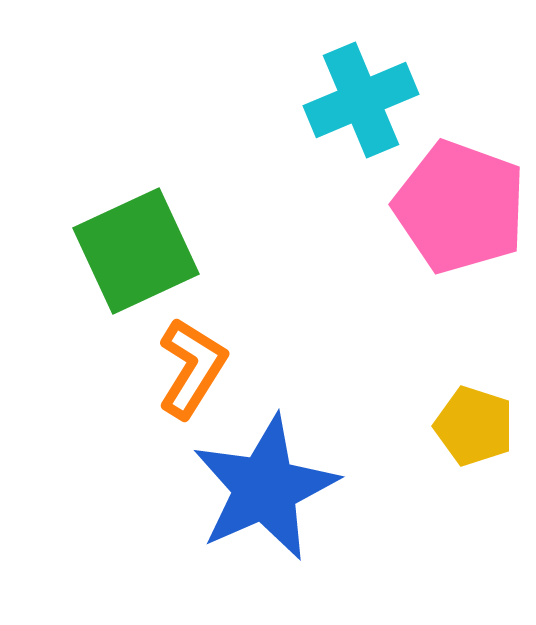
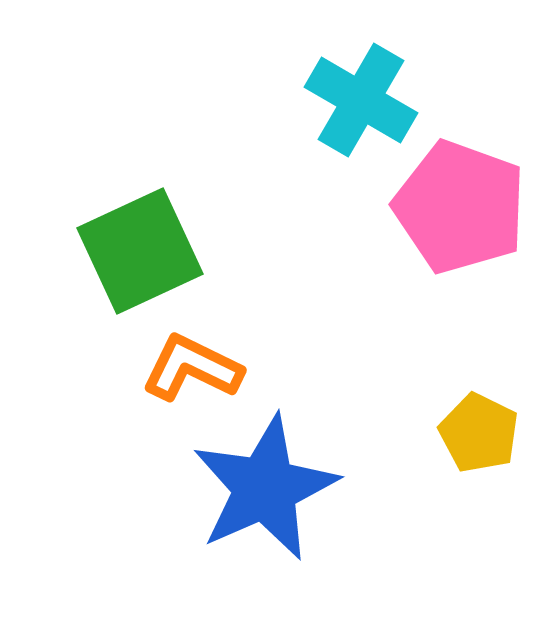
cyan cross: rotated 37 degrees counterclockwise
green square: moved 4 px right
orange L-shape: rotated 96 degrees counterclockwise
yellow pentagon: moved 5 px right, 7 px down; rotated 8 degrees clockwise
